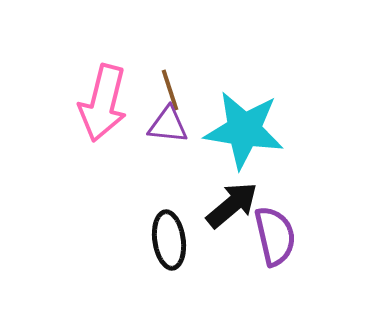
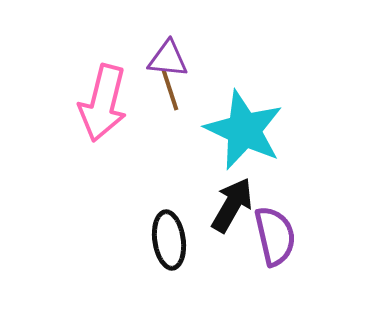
purple triangle: moved 66 px up
cyan star: rotated 16 degrees clockwise
black arrow: rotated 20 degrees counterclockwise
